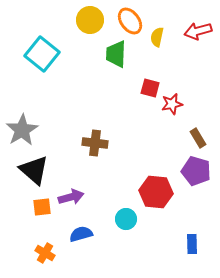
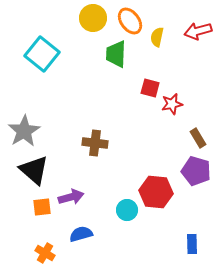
yellow circle: moved 3 px right, 2 px up
gray star: moved 2 px right, 1 px down
cyan circle: moved 1 px right, 9 px up
